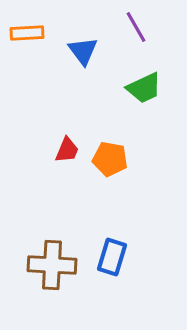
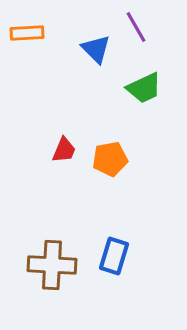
blue triangle: moved 13 px right, 2 px up; rotated 8 degrees counterclockwise
red trapezoid: moved 3 px left
orange pentagon: rotated 20 degrees counterclockwise
blue rectangle: moved 2 px right, 1 px up
